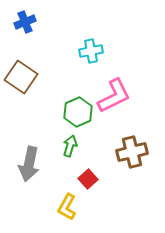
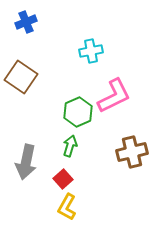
blue cross: moved 1 px right
gray arrow: moved 3 px left, 2 px up
red square: moved 25 px left
